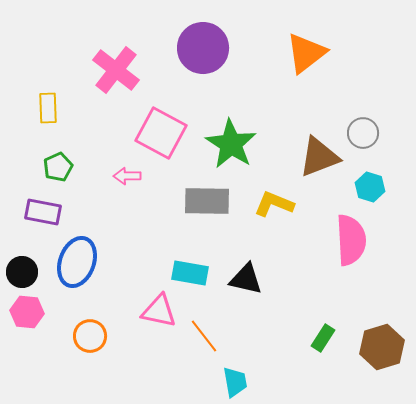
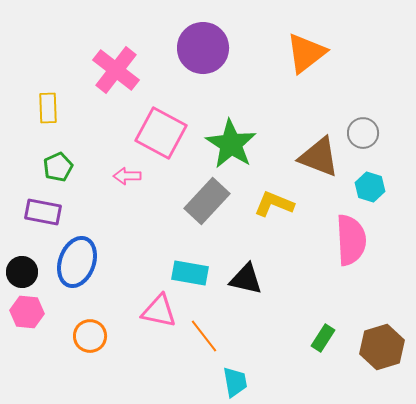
brown triangle: rotated 42 degrees clockwise
gray rectangle: rotated 48 degrees counterclockwise
